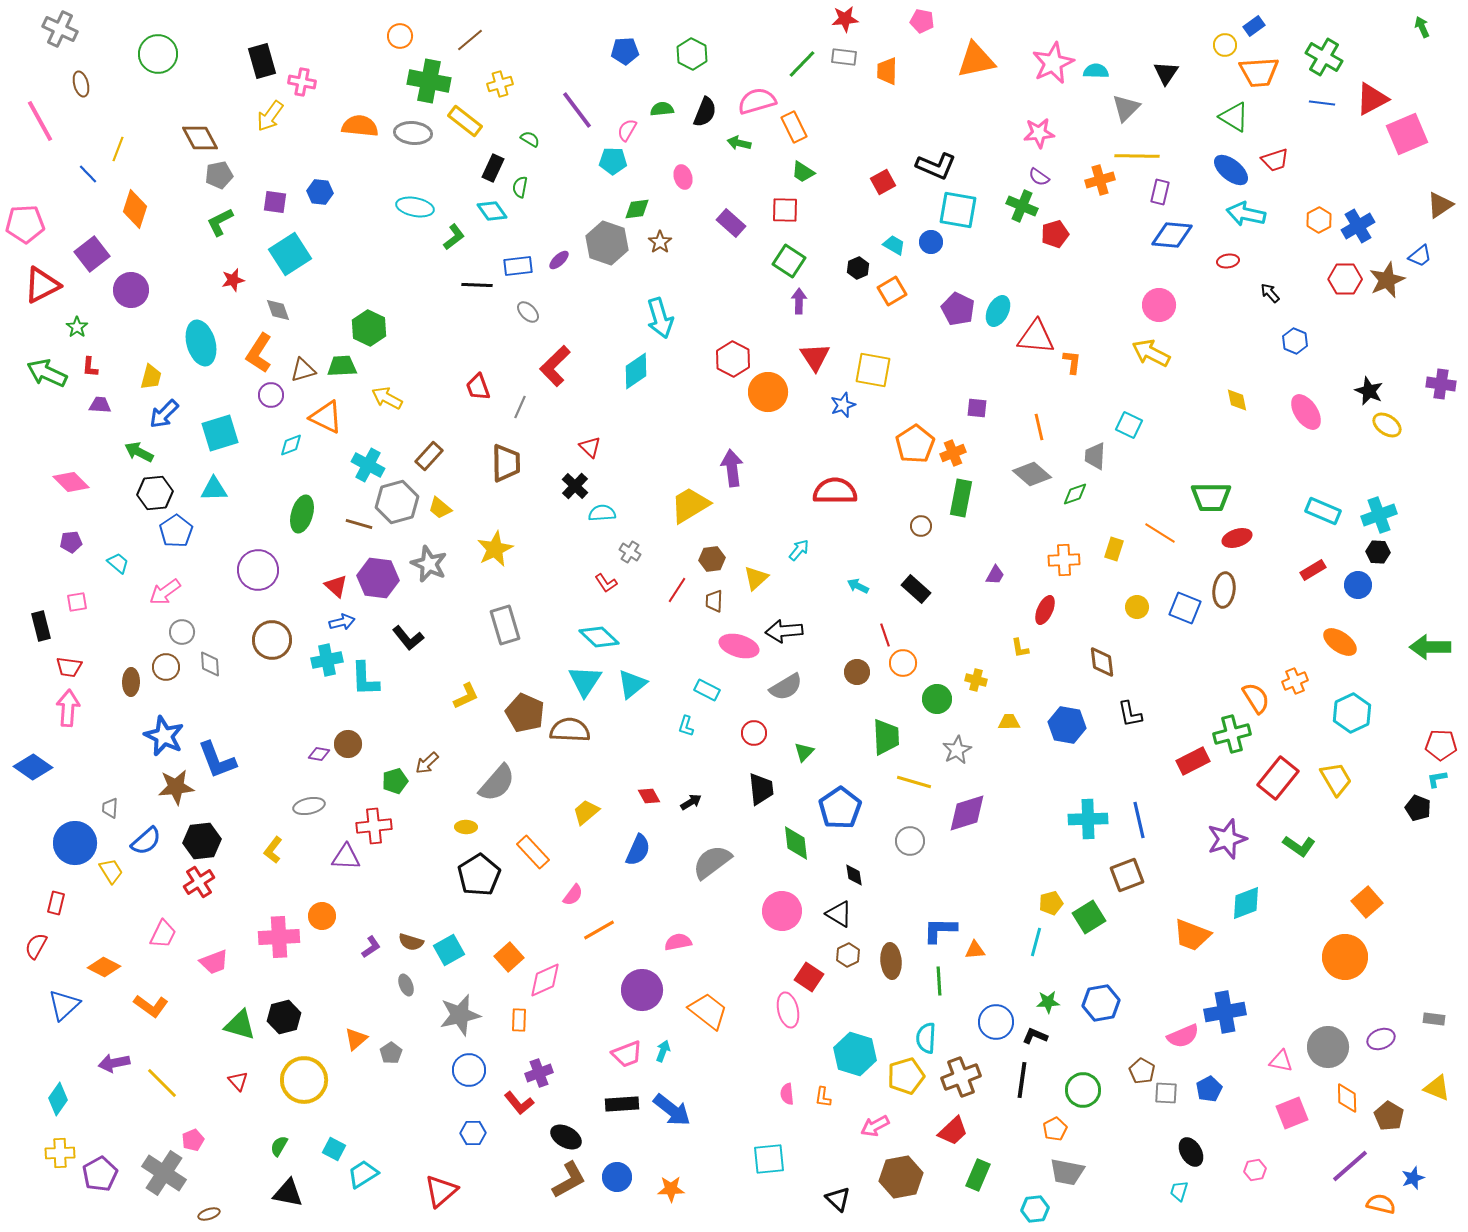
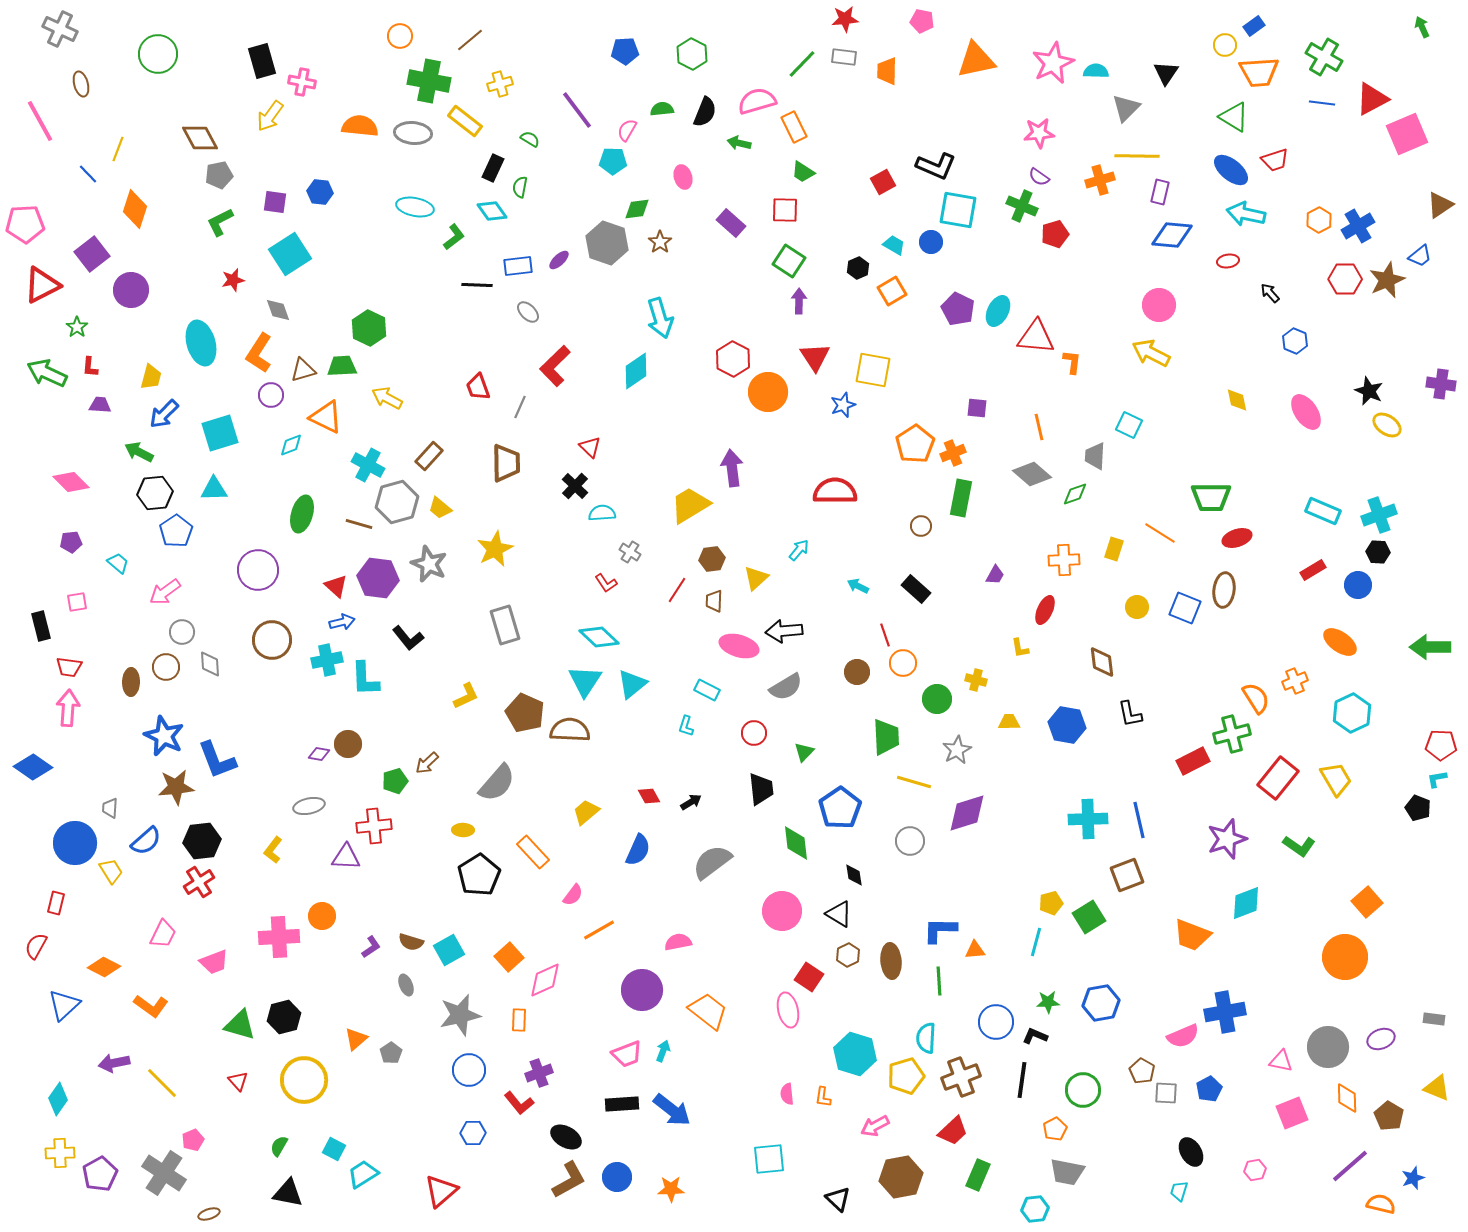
yellow ellipse at (466, 827): moved 3 px left, 3 px down
